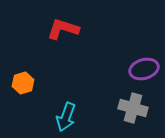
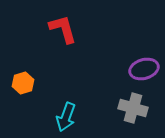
red L-shape: rotated 56 degrees clockwise
